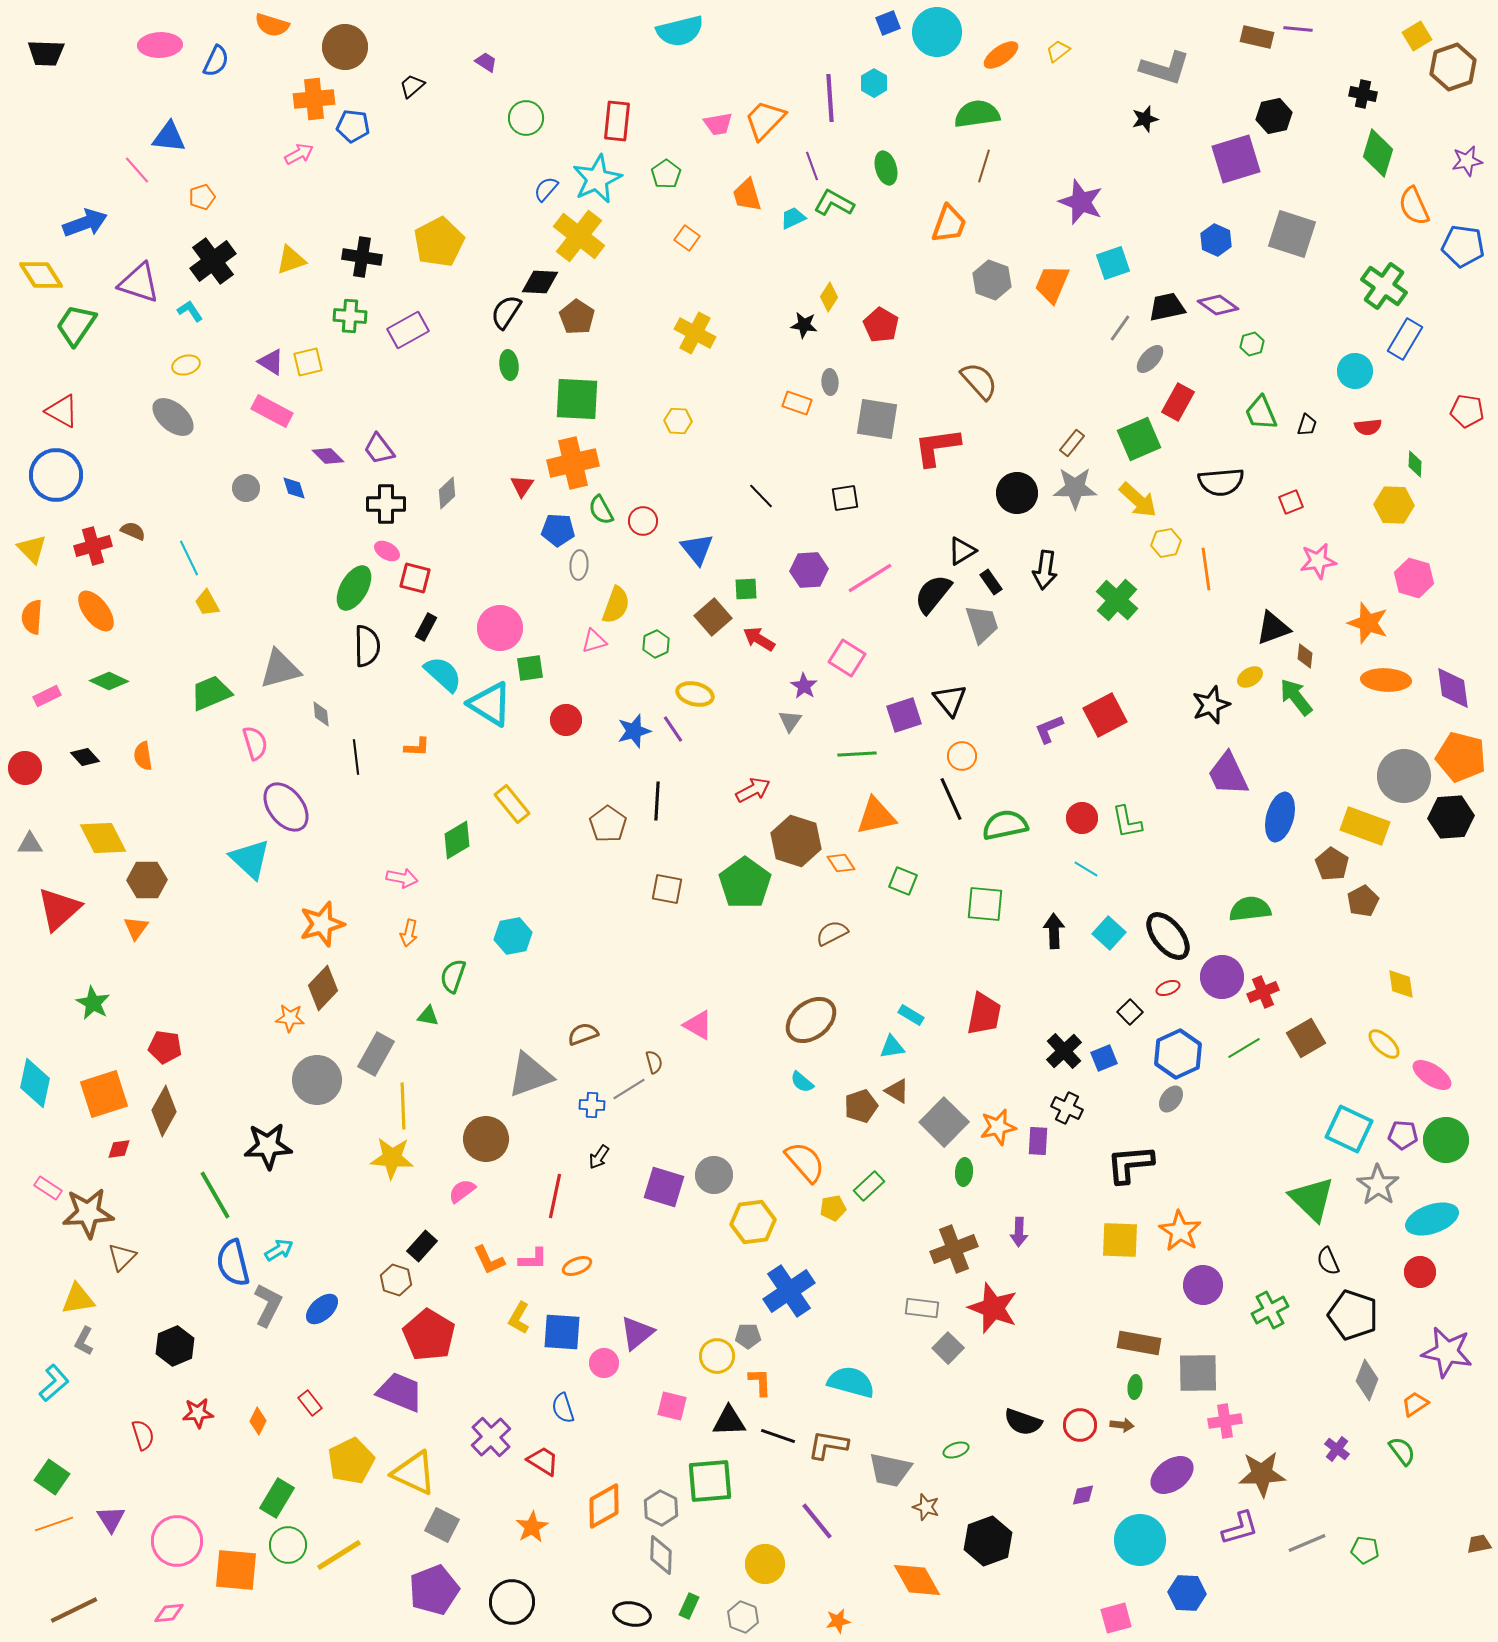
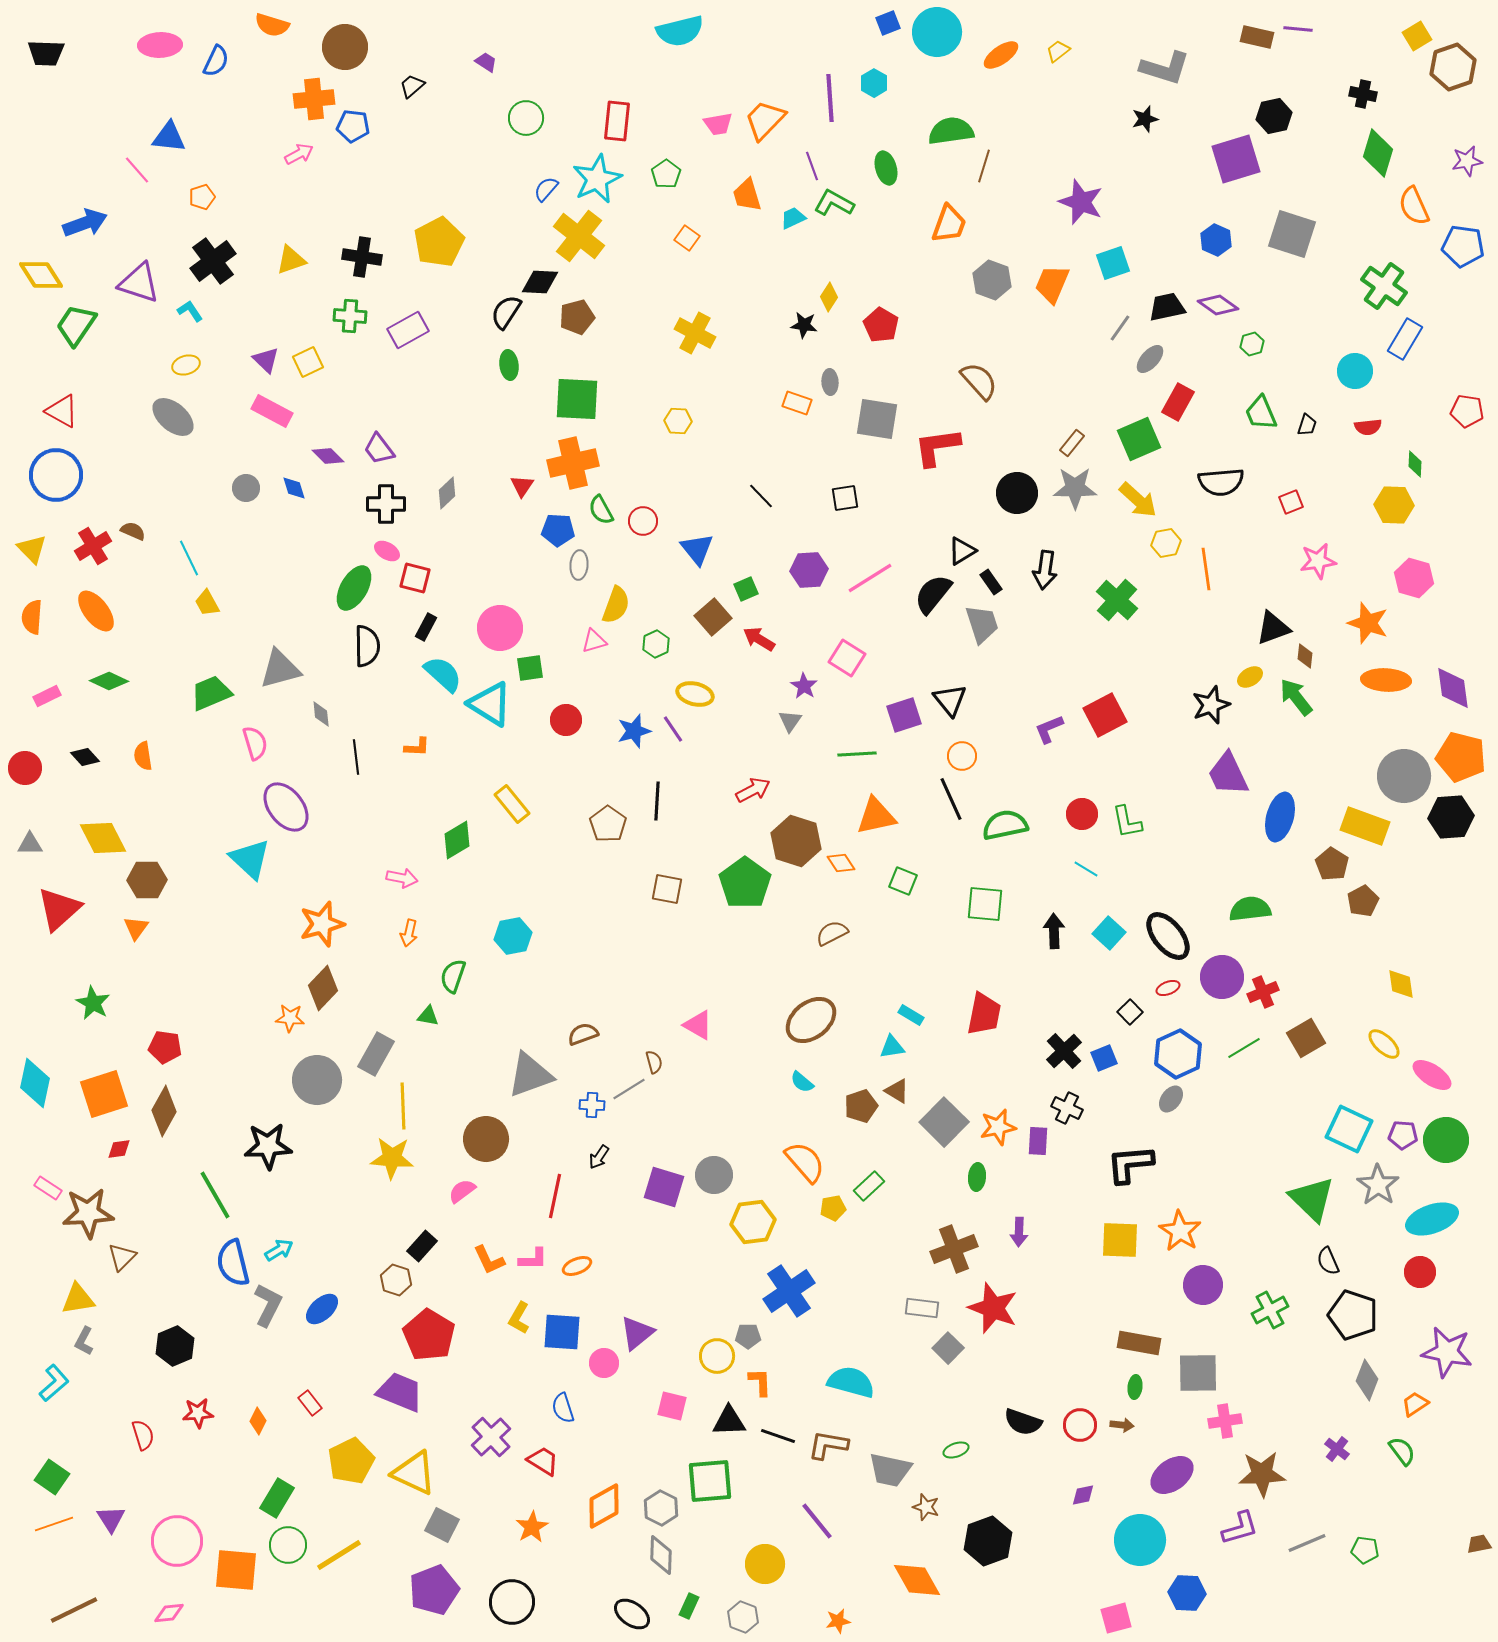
green semicircle at (977, 114): moved 26 px left, 17 px down
brown pentagon at (577, 317): rotated 24 degrees clockwise
purple triangle at (271, 362): moved 5 px left, 2 px up; rotated 12 degrees clockwise
yellow square at (308, 362): rotated 12 degrees counterclockwise
red cross at (93, 546): rotated 15 degrees counterclockwise
green square at (746, 589): rotated 20 degrees counterclockwise
red circle at (1082, 818): moved 4 px up
green ellipse at (964, 1172): moved 13 px right, 5 px down
black ellipse at (632, 1614): rotated 24 degrees clockwise
